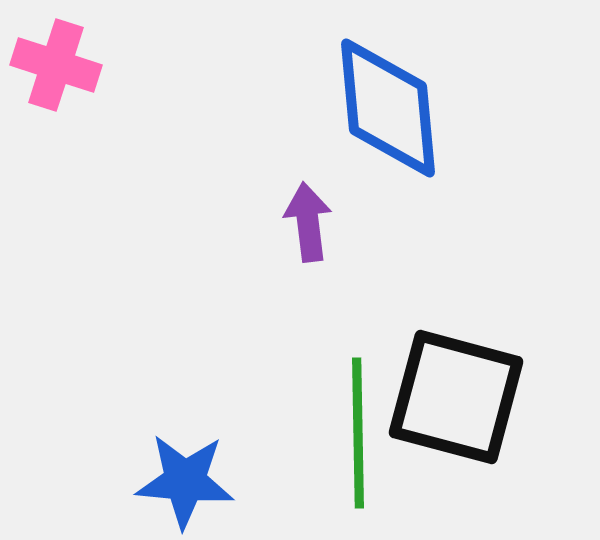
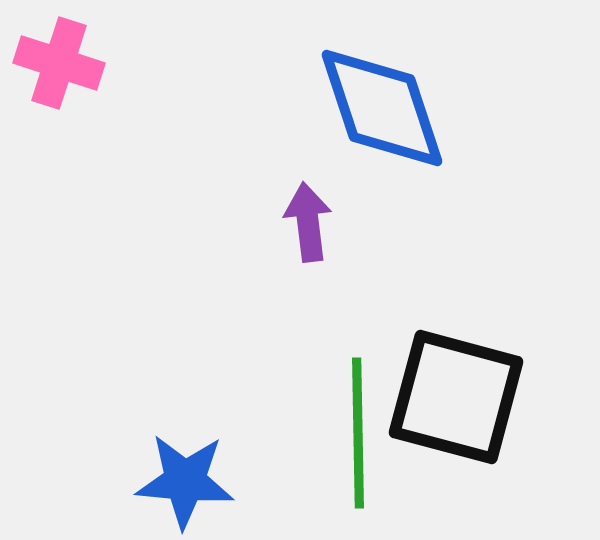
pink cross: moved 3 px right, 2 px up
blue diamond: moved 6 px left; rotated 13 degrees counterclockwise
